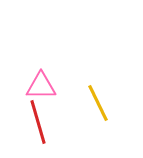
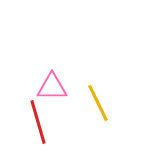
pink triangle: moved 11 px right, 1 px down
